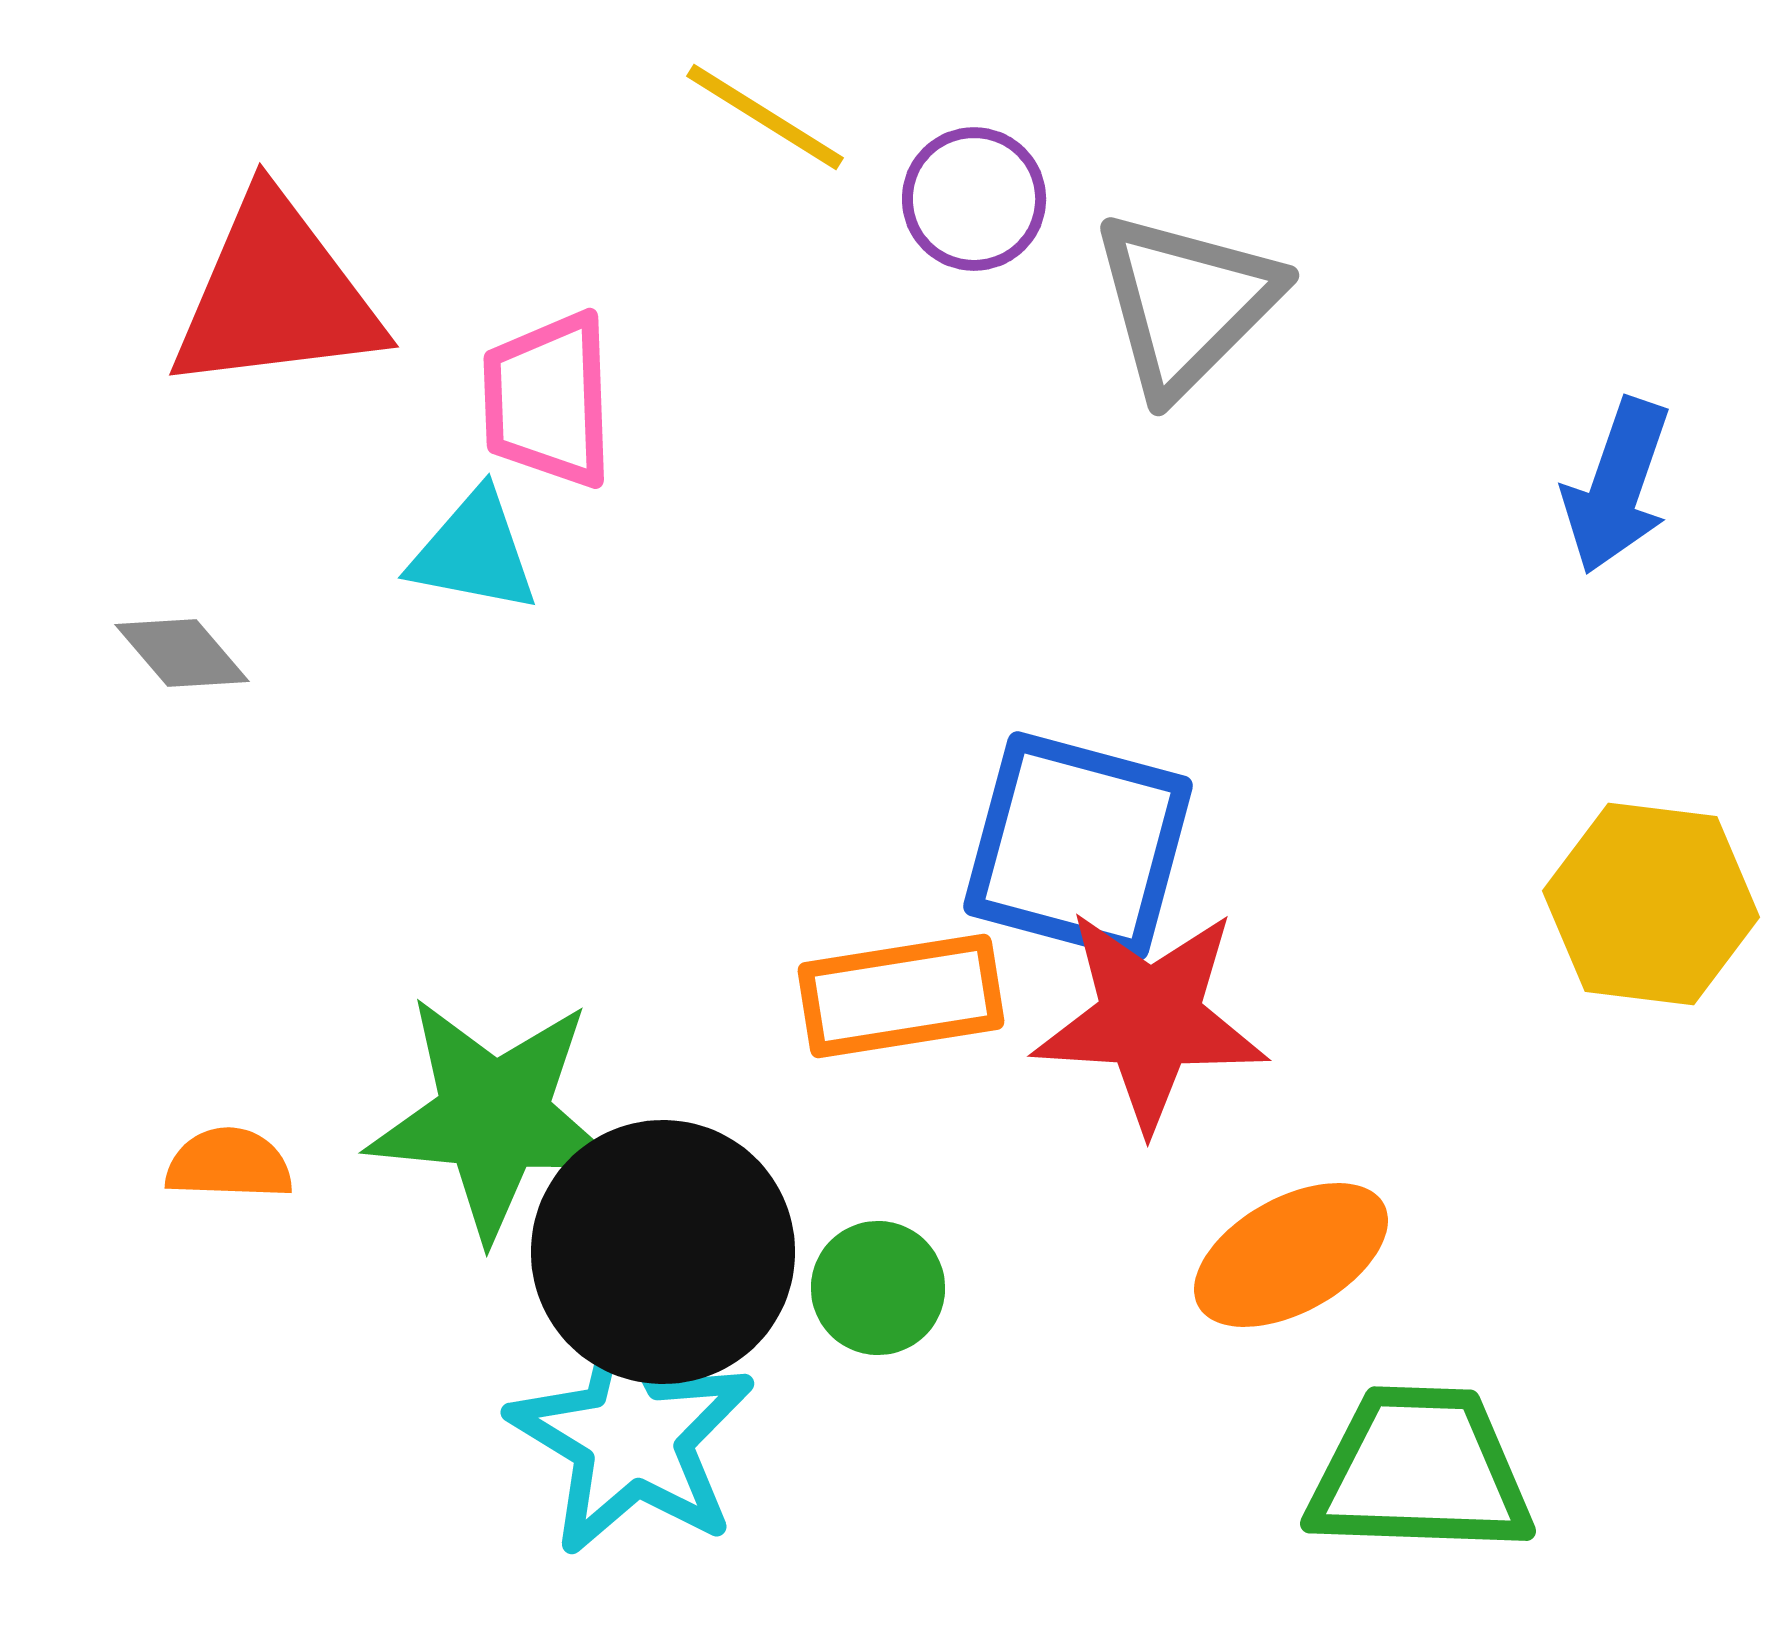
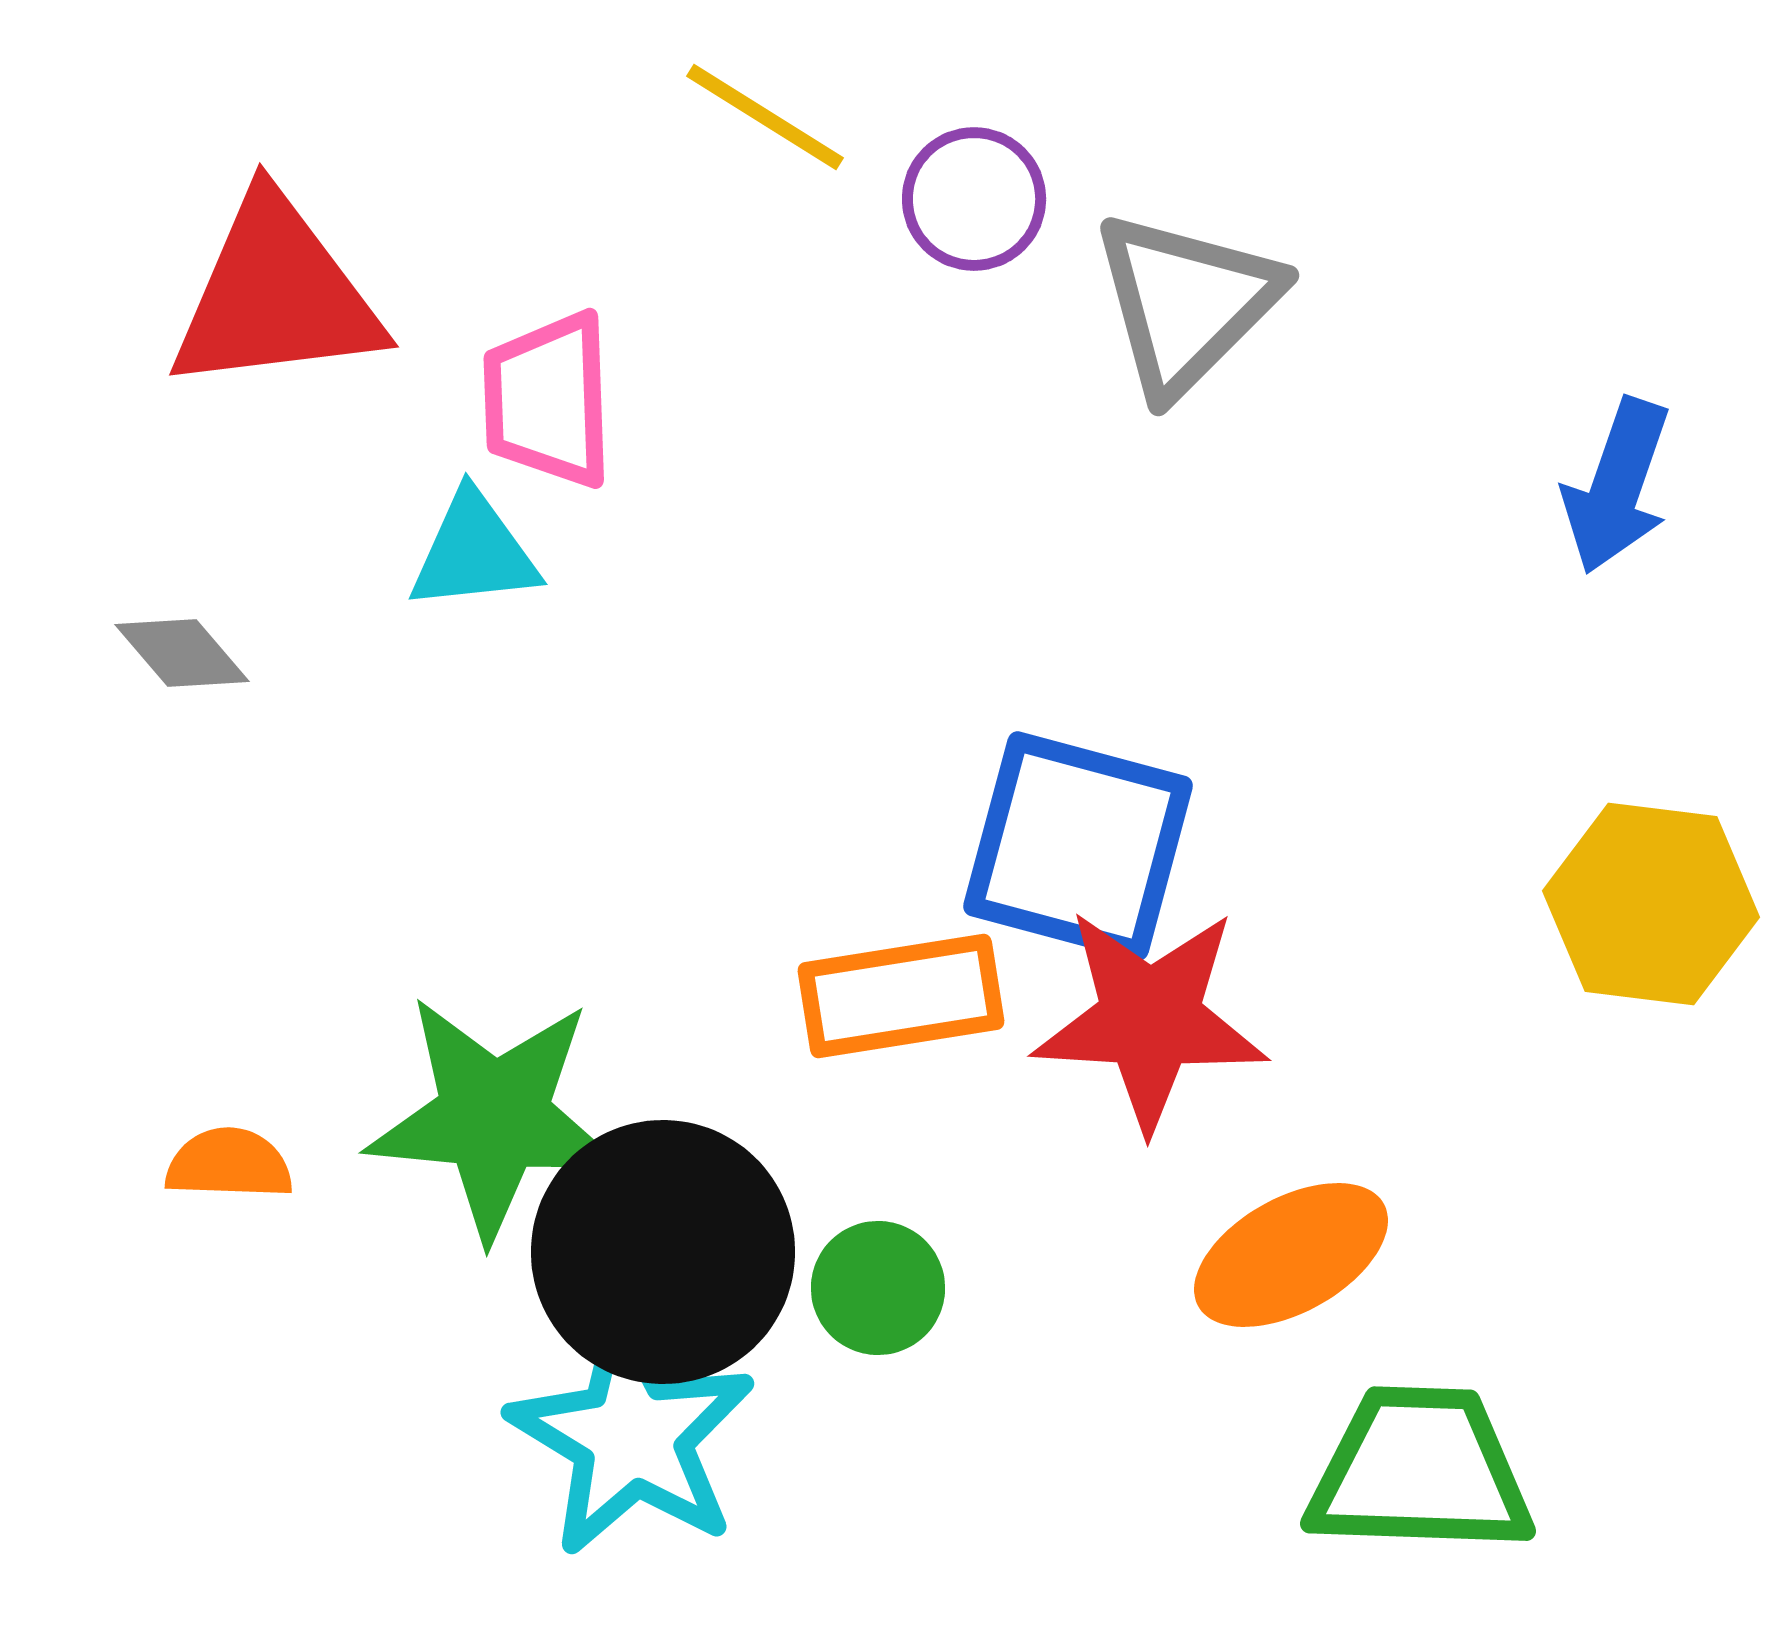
cyan triangle: rotated 17 degrees counterclockwise
